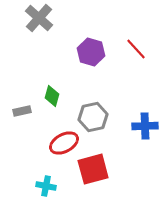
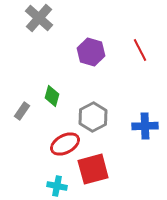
red line: moved 4 px right, 1 px down; rotated 15 degrees clockwise
gray rectangle: rotated 42 degrees counterclockwise
gray hexagon: rotated 16 degrees counterclockwise
red ellipse: moved 1 px right, 1 px down
cyan cross: moved 11 px right
